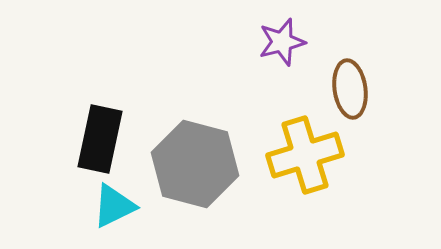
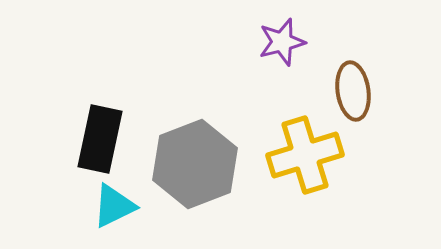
brown ellipse: moved 3 px right, 2 px down
gray hexagon: rotated 24 degrees clockwise
